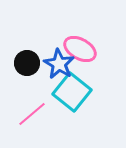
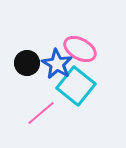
blue star: moved 2 px left
cyan square: moved 4 px right, 6 px up
pink line: moved 9 px right, 1 px up
